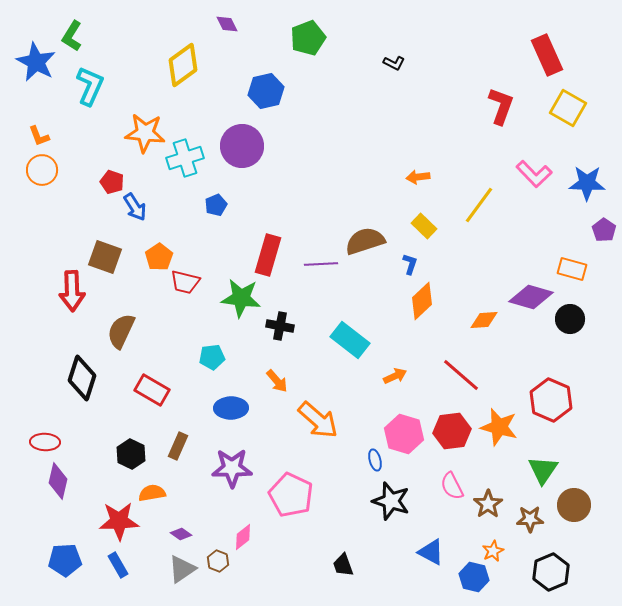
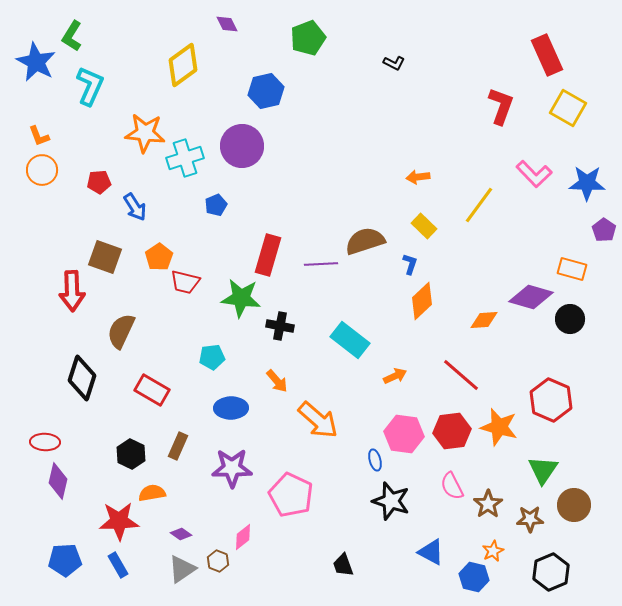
red pentagon at (112, 182): moved 13 px left; rotated 25 degrees counterclockwise
pink hexagon at (404, 434): rotated 9 degrees counterclockwise
